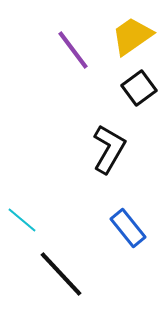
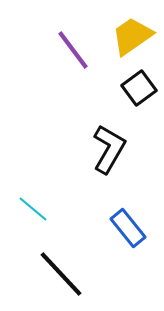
cyan line: moved 11 px right, 11 px up
